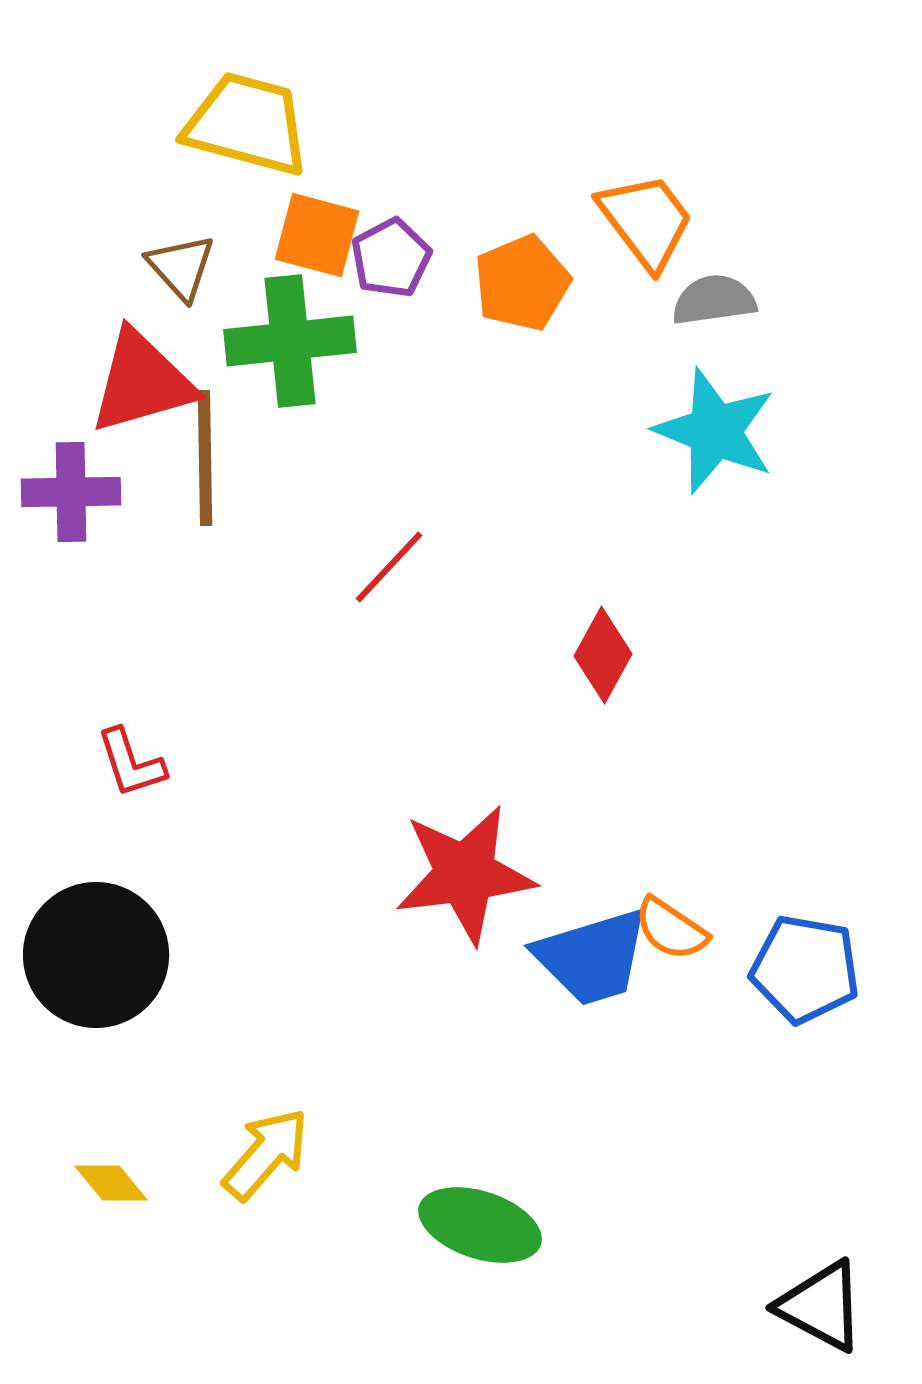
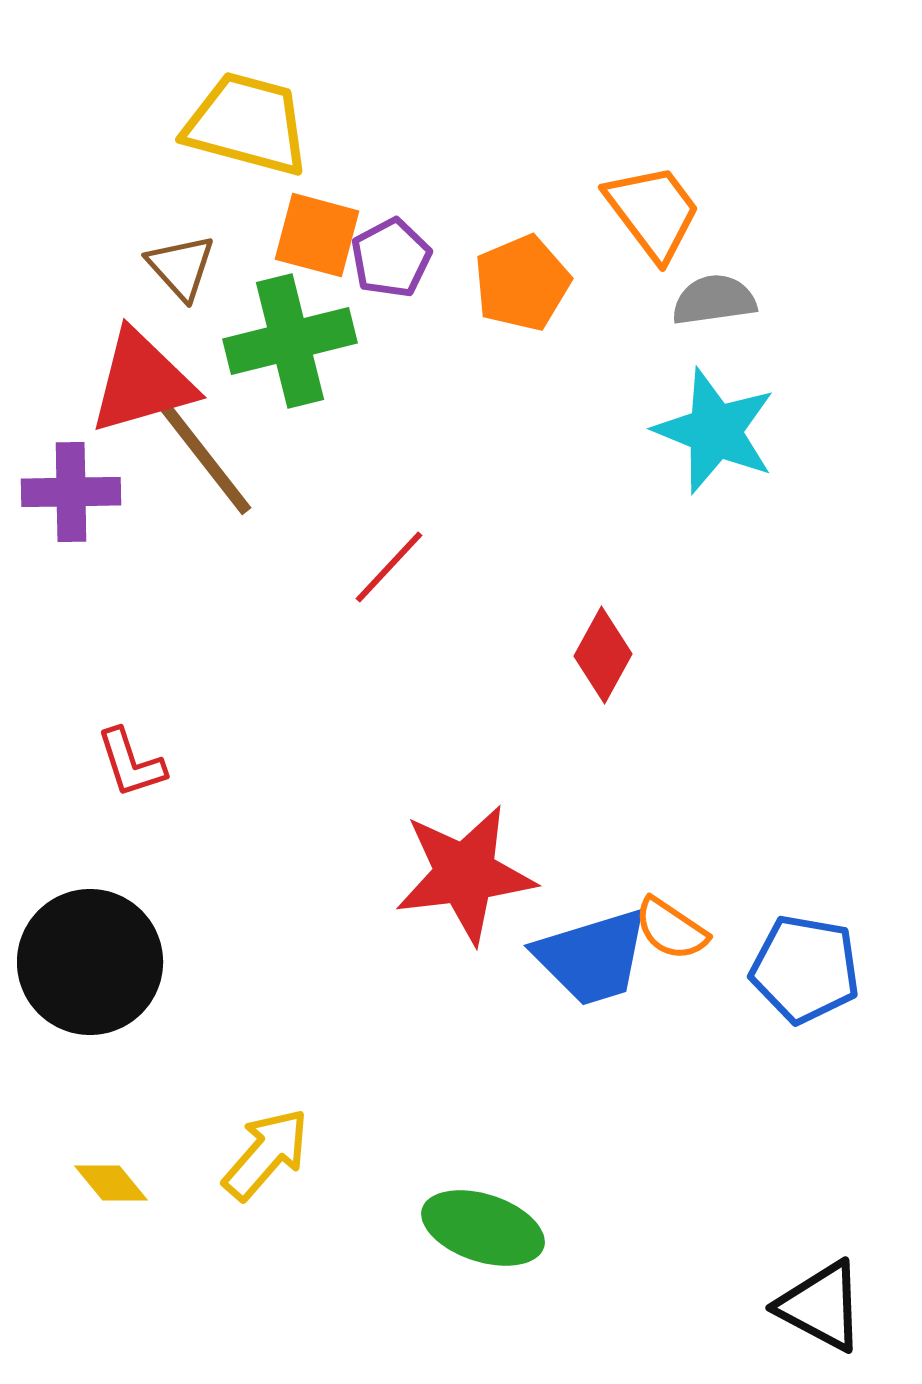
orange trapezoid: moved 7 px right, 9 px up
green cross: rotated 8 degrees counterclockwise
brown line: rotated 37 degrees counterclockwise
black circle: moved 6 px left, 7 px down
green ellipse: moved 3 px right, 3 px down
